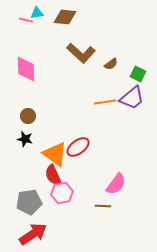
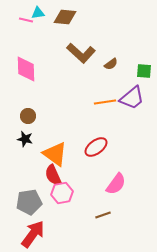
cyan triangle: moved 1 px right
green square: moved 6 px right, 3 px up; rotated 21 degrees counterclockwise
red ellipse: moved 18 px right
brown line: moved 9 px down; rotated 21 degrees counterclockwise
red arrow: rotated 20 degrees counterclockwise
